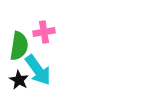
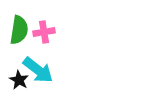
green semicircle: moved 16 px up
cyan arrow: rotated 16 degrees counterclockwise
